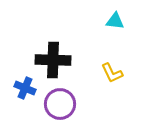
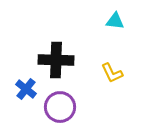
black cross: moved 3 px right
blue cross: moved 1 px right, 1 px down; rotated 15 degrees clockwise
purple circle: moved 3 px down
